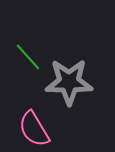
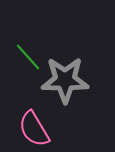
gray star: moved 4 px left, 2 px up
